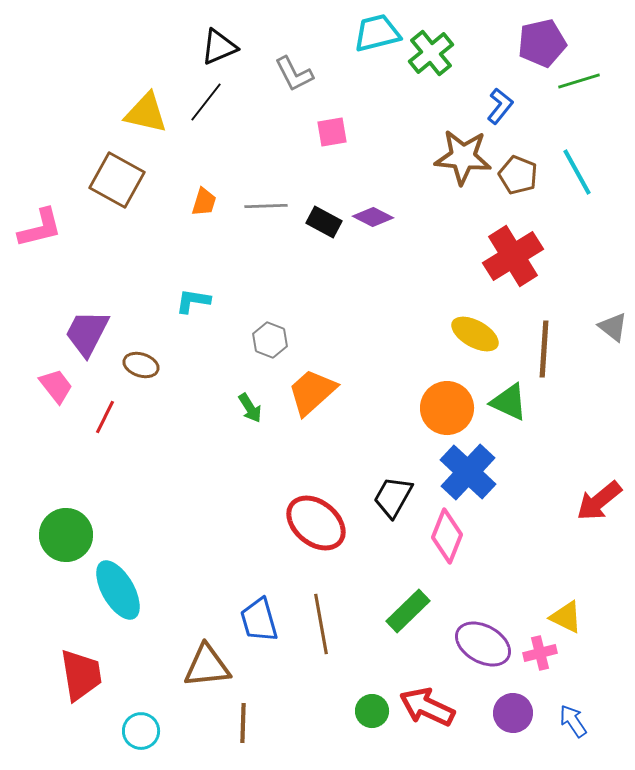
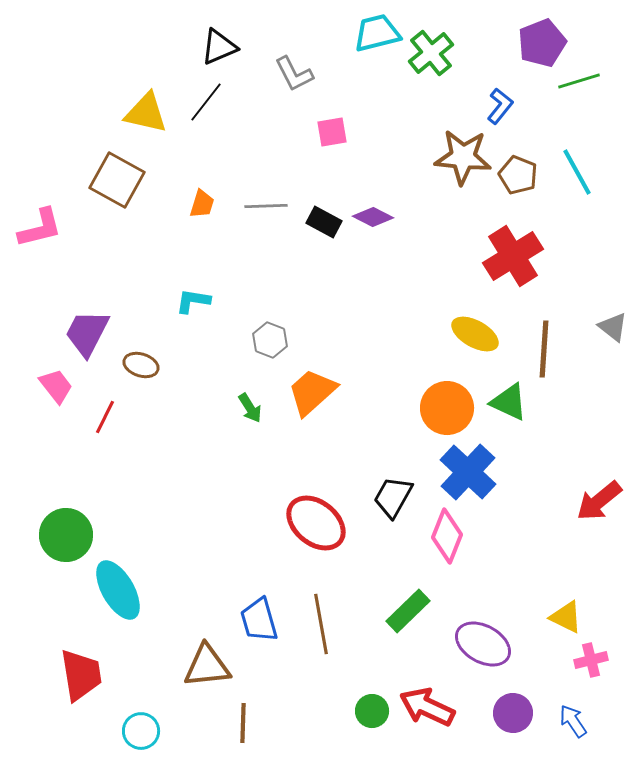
purple pentagon at (542, 43): rotated 9 degrees counterclockwise
orange trapezoid at (204, 202): moved 2 px left, 2 px down
pink cross at (540, 653): moved 51 px right, 7 px down
